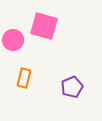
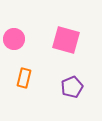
pink square: moved 22 px right, 14 px down
pink circle: moved 1 px right, 1 px up
